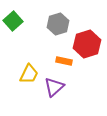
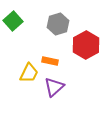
red hexagon: moved 1 px left, 1 px down; rotated 12 degrees counterclockwise
orange rectangle: moved 14 px left
yellow trapezoid: moved 1 px up
